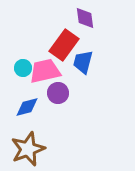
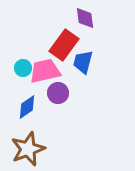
blue diamond: rotated 20 degrees counterclockwise
